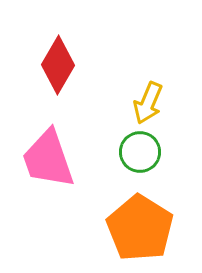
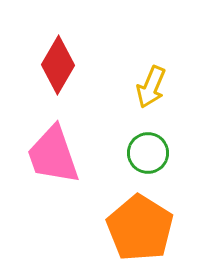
yellow arrow: moved 3 px right, 16 px up
green circle: moved 8 px right, 1 px down
pink trapezoid: moved 5 px right, 4 px up
